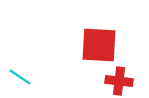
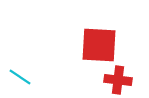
red cross: moved 1 px left, 1 px up
